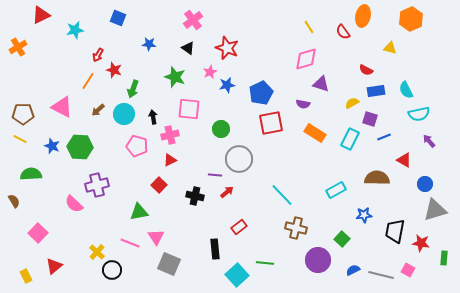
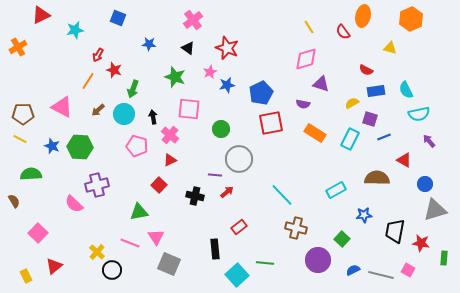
pink cross at (170, 135): rotated 36 degrees counterclockwise
